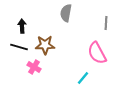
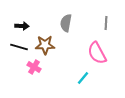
gray semicircle: moved 10 px down
black arrow: rotated 96 degrees clockwise
